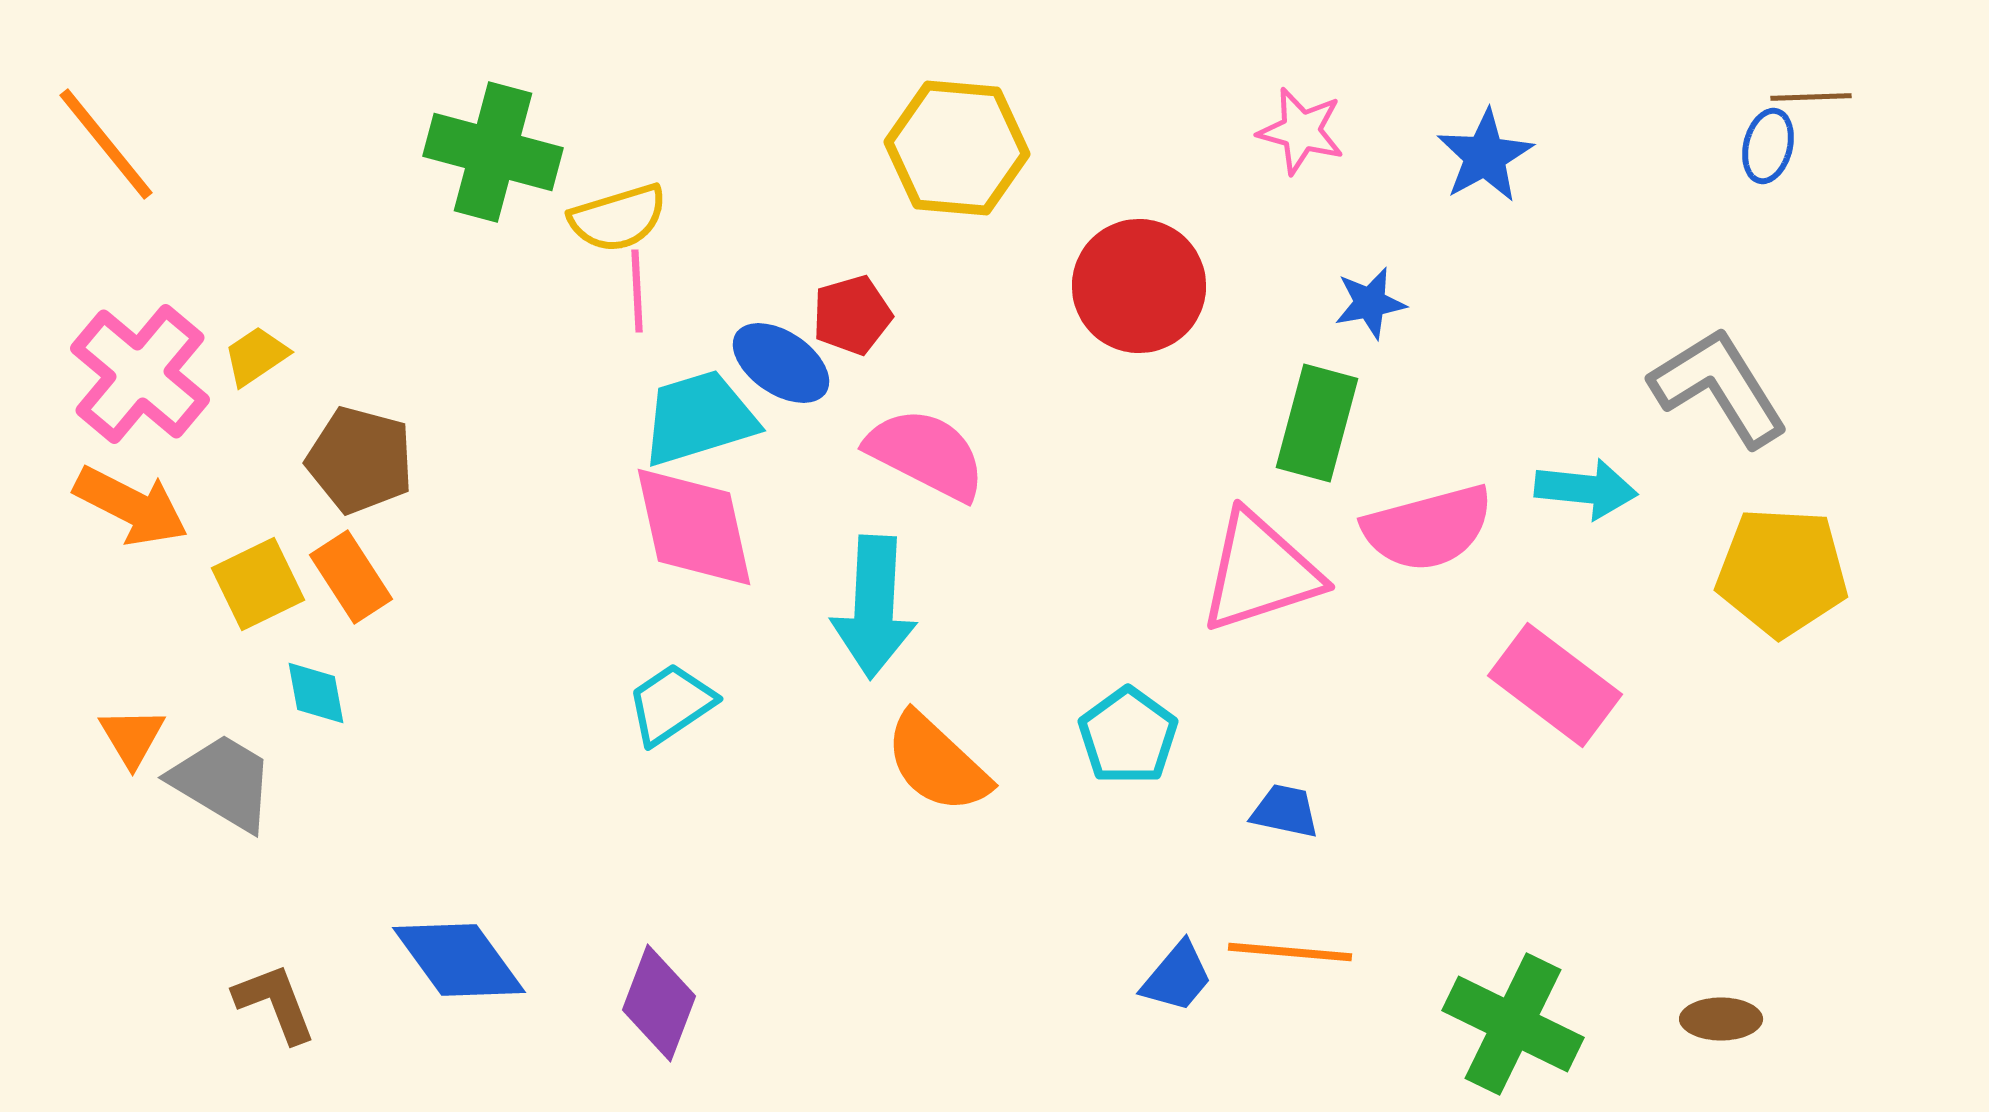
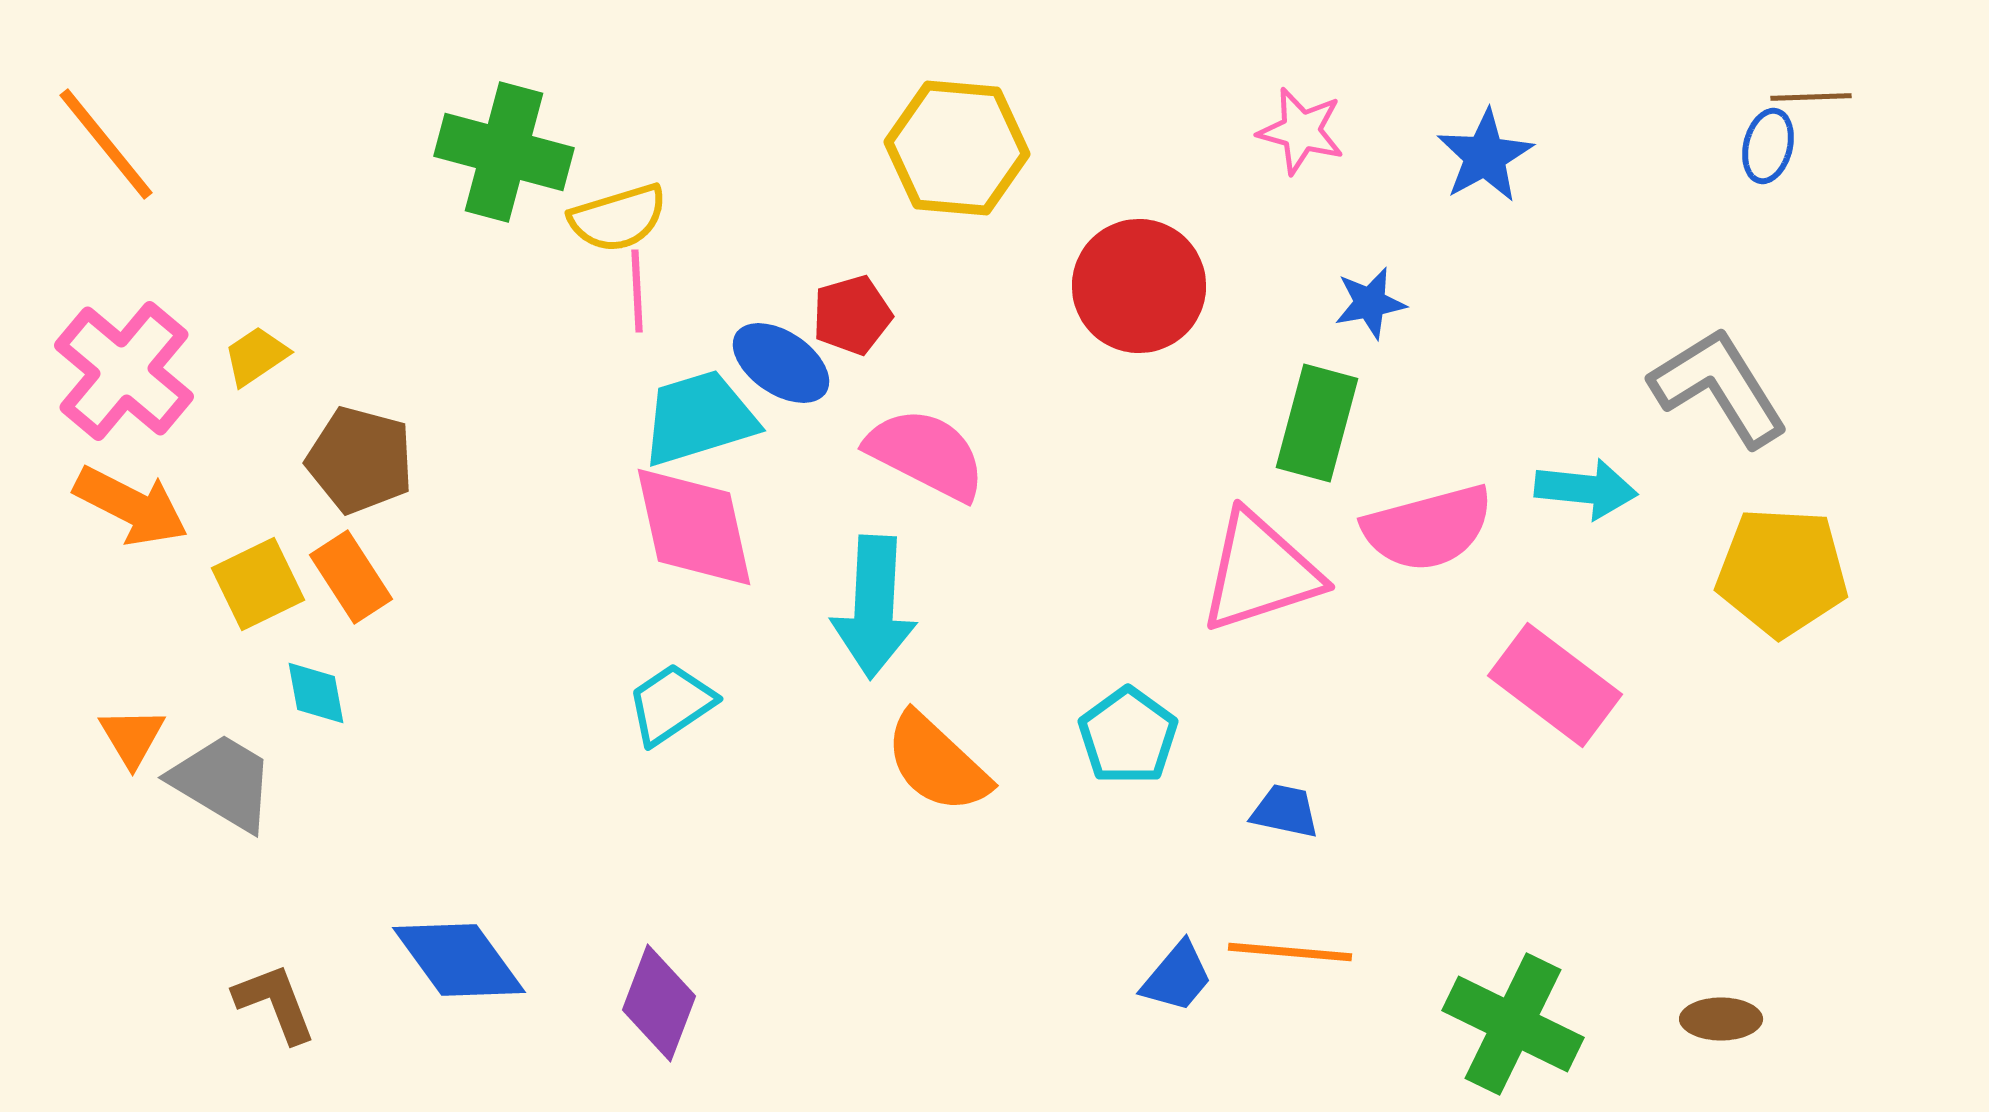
green cross at (493, 152): moved 11 px right
pink cross at (140, 374): moved 16 px left, 3 px up
